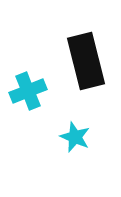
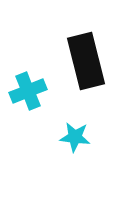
cyan star: rotated 16 degrees counterclockwise
